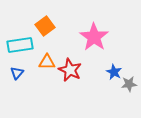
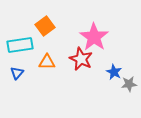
red star: moved 11 px right, 11 px up
